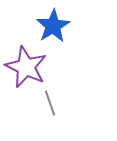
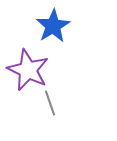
purple star: moved 2 px right, 3 px down
